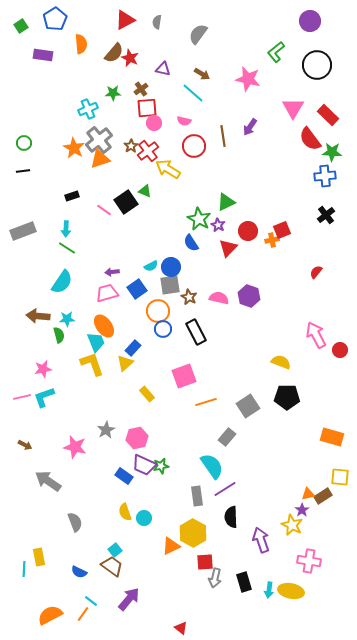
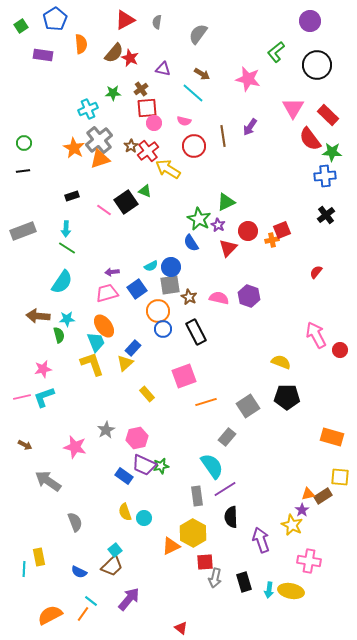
brown trapezoid at (112, 566): rotated 100 degrees clockwise
